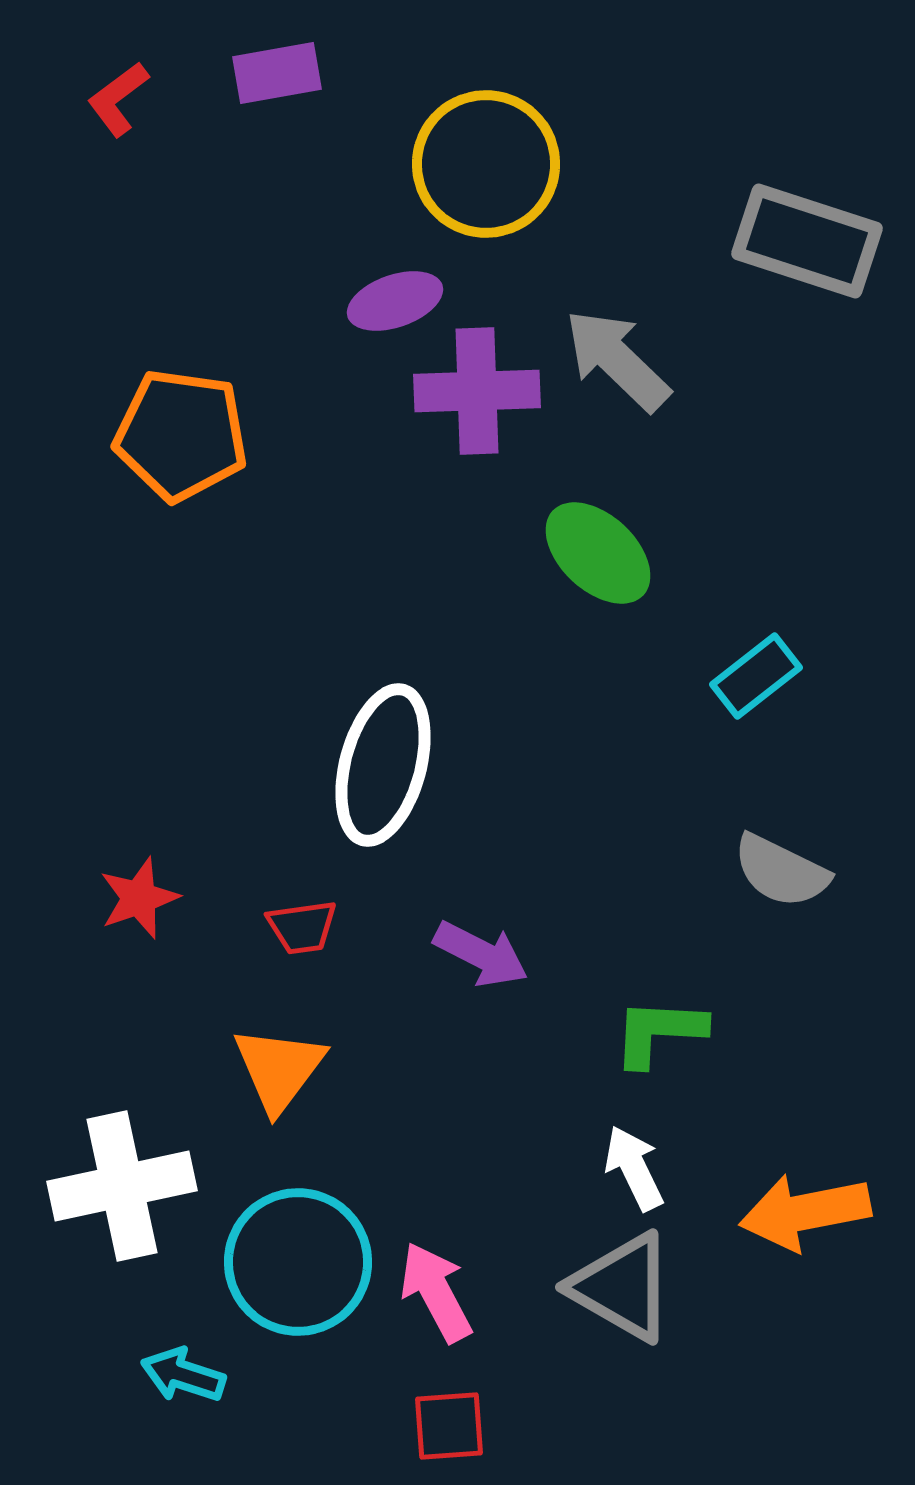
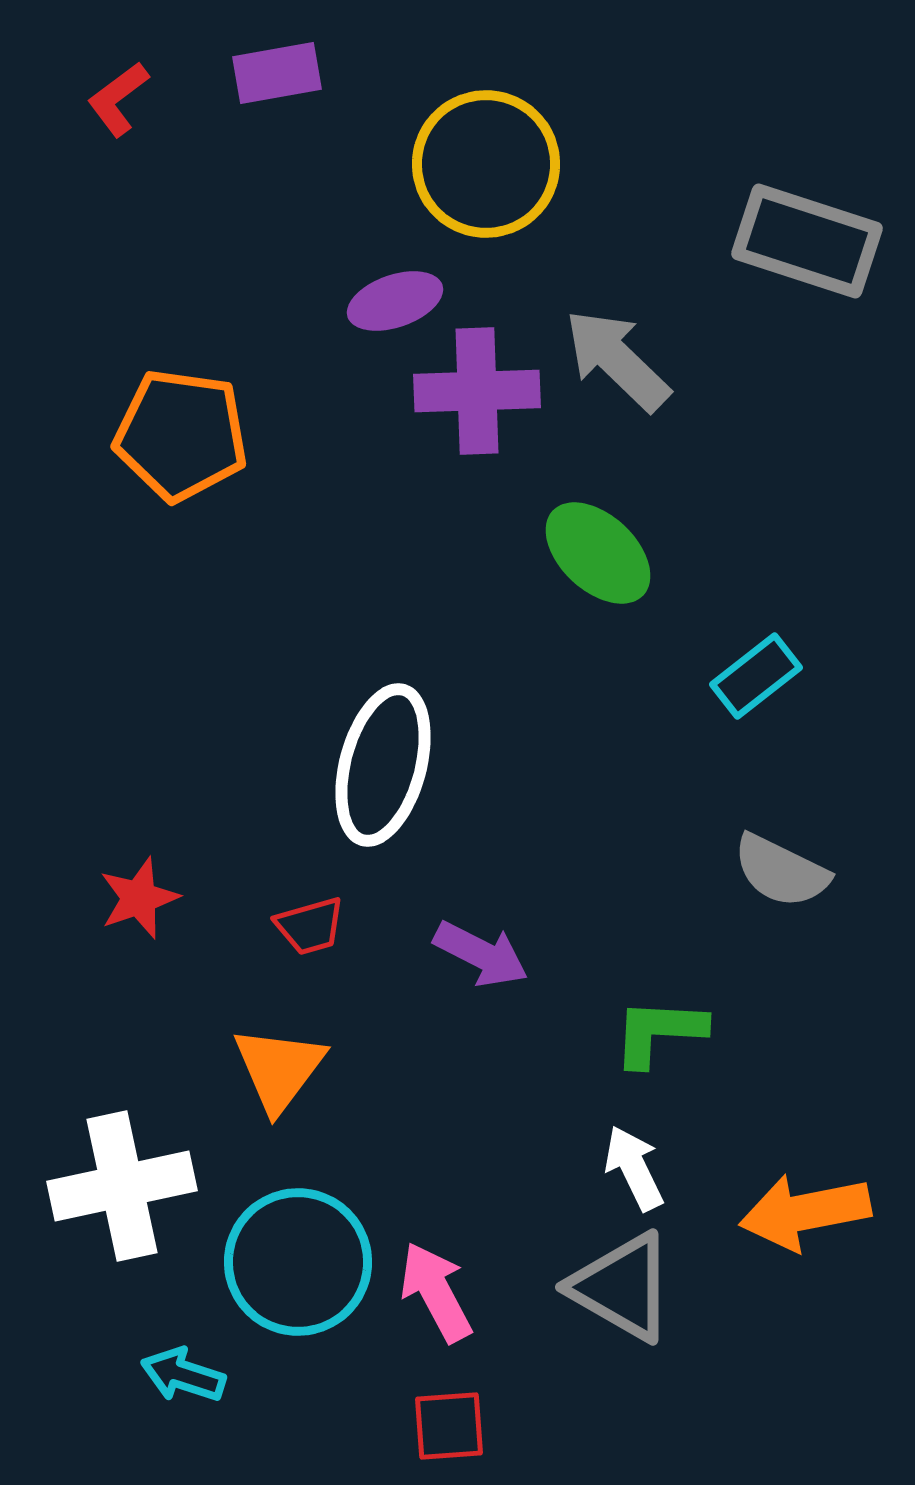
red trapezoid: moved 8 px right, 1 px up; rotated 8 degrees counterclockwise
